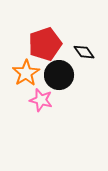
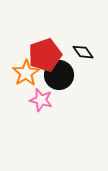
red pentagon: moved 11 px down
black diamond: moved 1 px left
